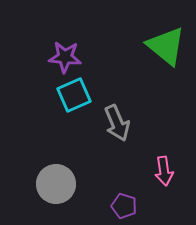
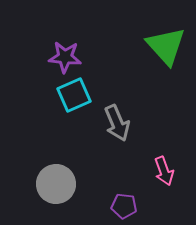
green triangle: rotated 9 degrees clockwise
pink arrow: rotated 12 degrees counterclockwise
purple pentagon: rotated 10 degrees counterclockwise
